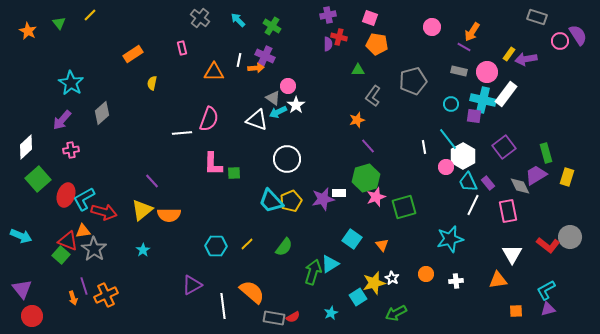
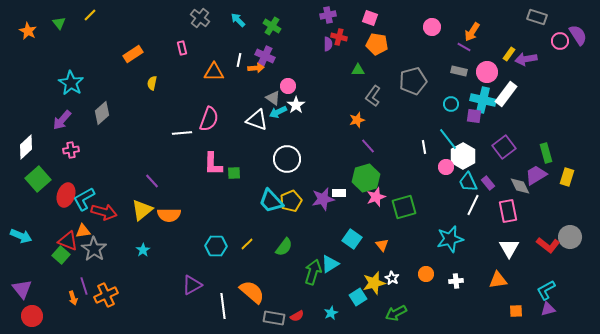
white triangle at (512, 254): moved 3 px left, 6 px up
red semicircle at (293, 317): moved 4 px right, 1 px up
